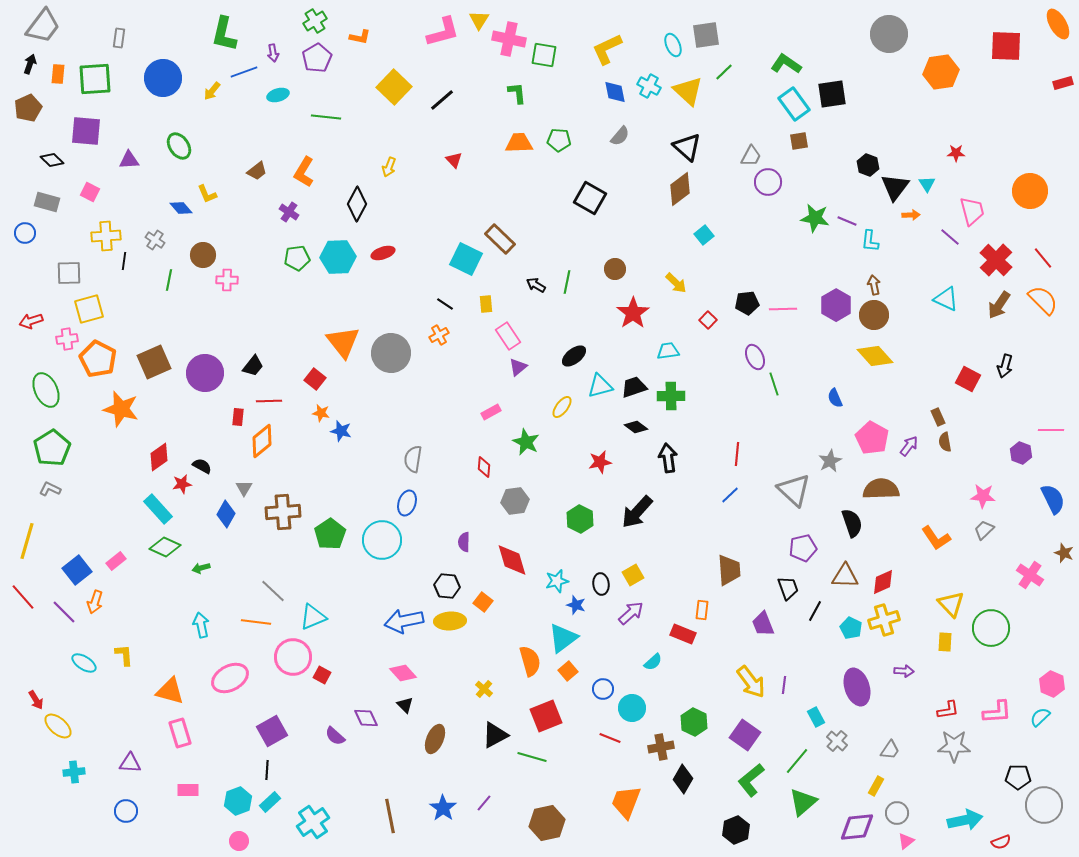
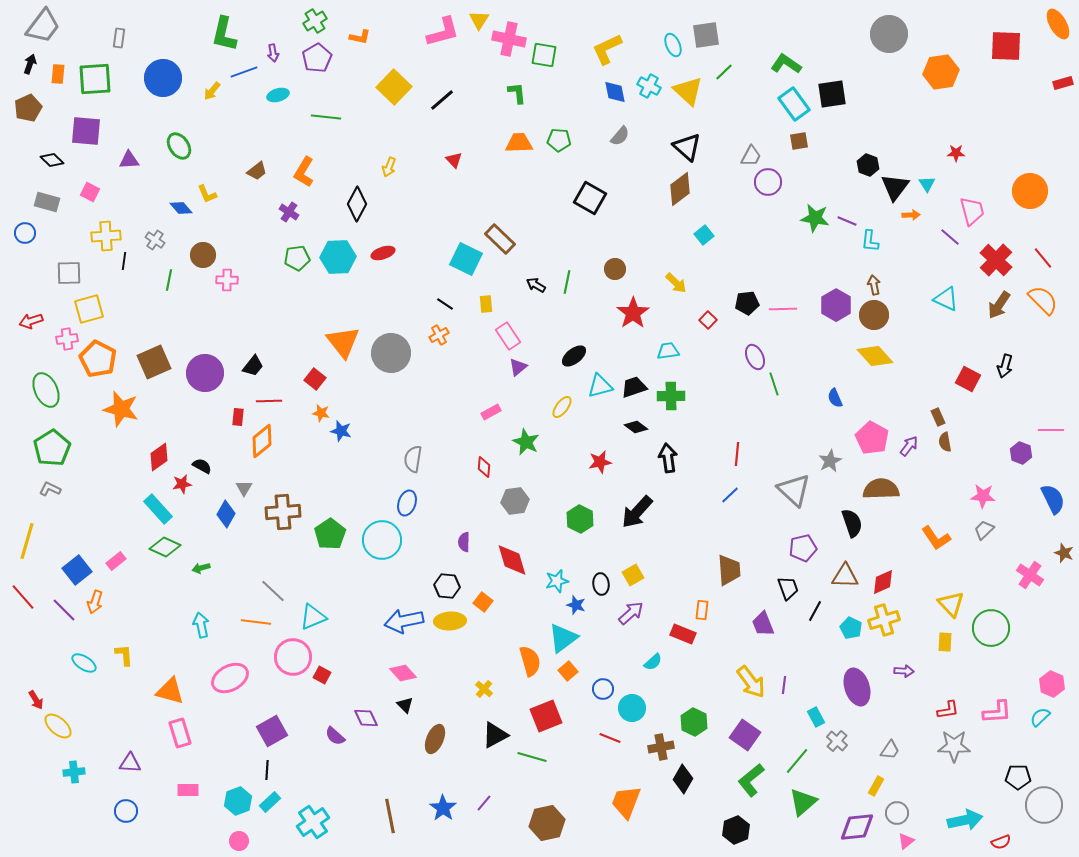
purple line at (64, 612): moved 2 px up
